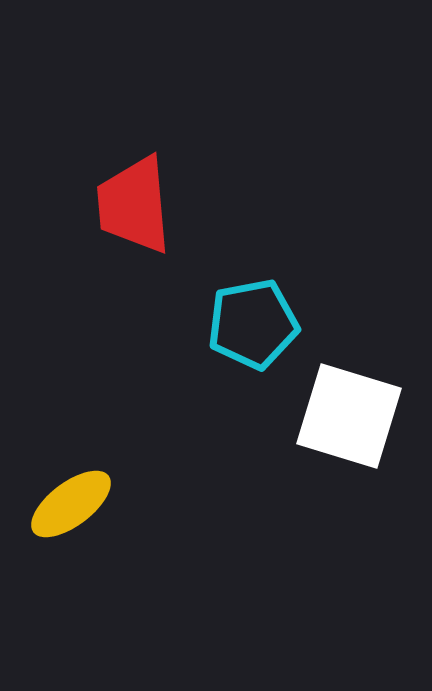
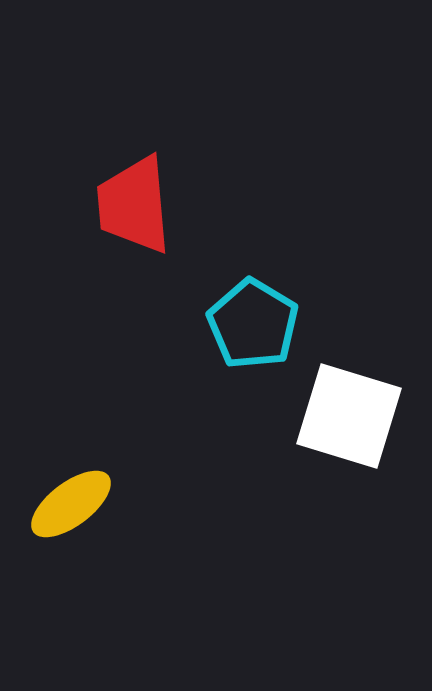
cyan pentagon: rotated 30 degrees counterclockwise
